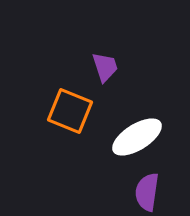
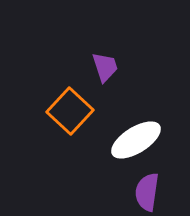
orange square: rotated 21 degrees clockwise
white ellipse: moved 1 px left, 3 px down
